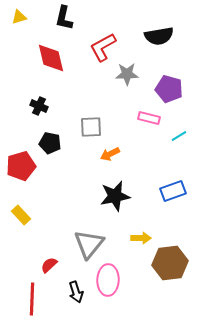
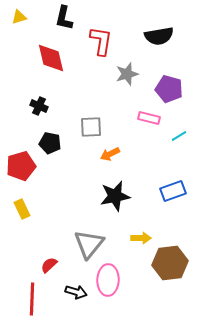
red L-shape: moved 2 px left, 6 px up; rotated 128 degrees clockwise
gray star: rotated 15 degrees counterclockwise
yellow rectangle: moved 1 px right, 6 px up; rotated 18 degrees clockwise
black arrow: rotated 55 degrees counterclockwise
